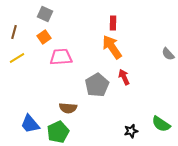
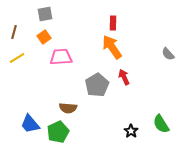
gray square: rotated 35 degrees counterclockwise
green semicircle: rotated 24 degrees clockwise
black star: rotated 24 degrees counterclockwise
